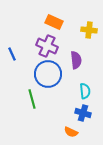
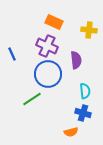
green line: rotated 72 degrees clockwise
orange semicircle: rotated 40 degrees counterclockwise
